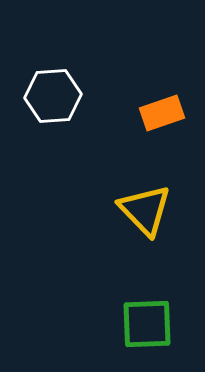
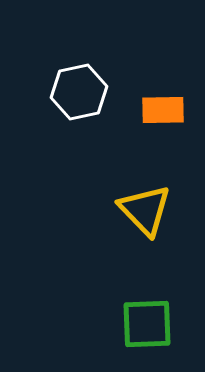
white hexagon: moved 26 px right, 4 px up; rotated 8 degrees counterclockwise
orange rectangle: moved 1 px right, 3 px up; rotated 18 degrees clockwise
